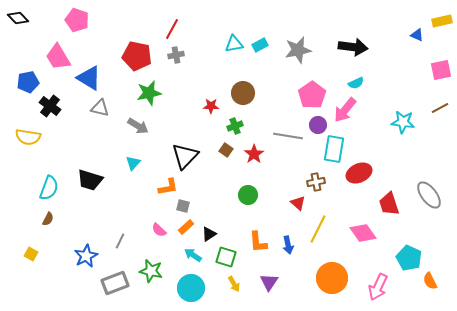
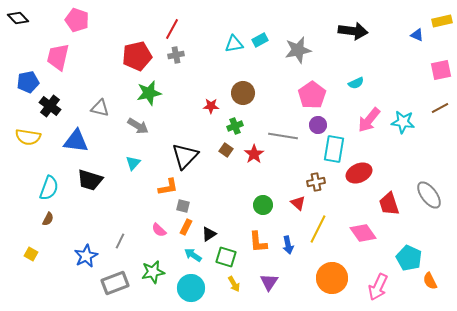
cyan rectangle at (260, 45): moved 5 px up
black arrow at (353, 47): moved 16 px up
red pentagon at (137, 56): rotated 24 degrees counterclockwise
pink trapezoid at (58, 57): rotated 44 degrees clockwise
blue triangle at (89, 78): moved 13 px left, 63 px down; rotated 24 degrees counterclockwise
pink arrow at (345, 110): moved 24 px right, 10 px down
gray line at (288, 136): moved 5 px left
green circle at (248, 195): moved 15 px right, 10 px down
orange rectangle at (186, 227): rotated 21 degrees counterclockwise
green star at (151, 271): moved 2 px right, 1 px down; rotated 25 degrees counterclockwise
